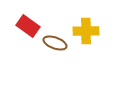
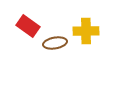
brown ellipse: rotated 30 degrees counterclockwise
